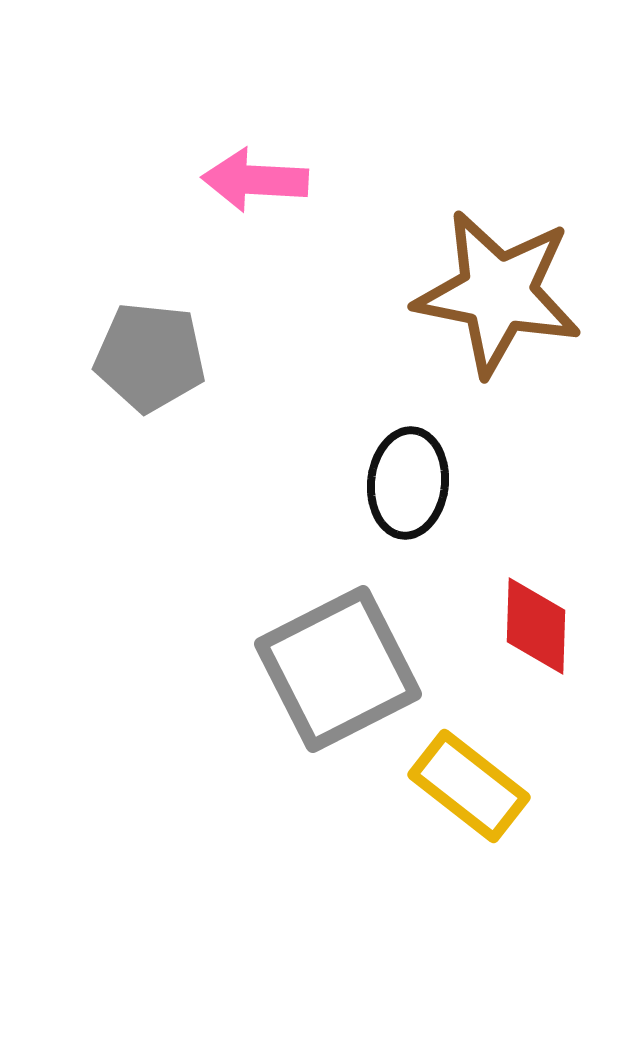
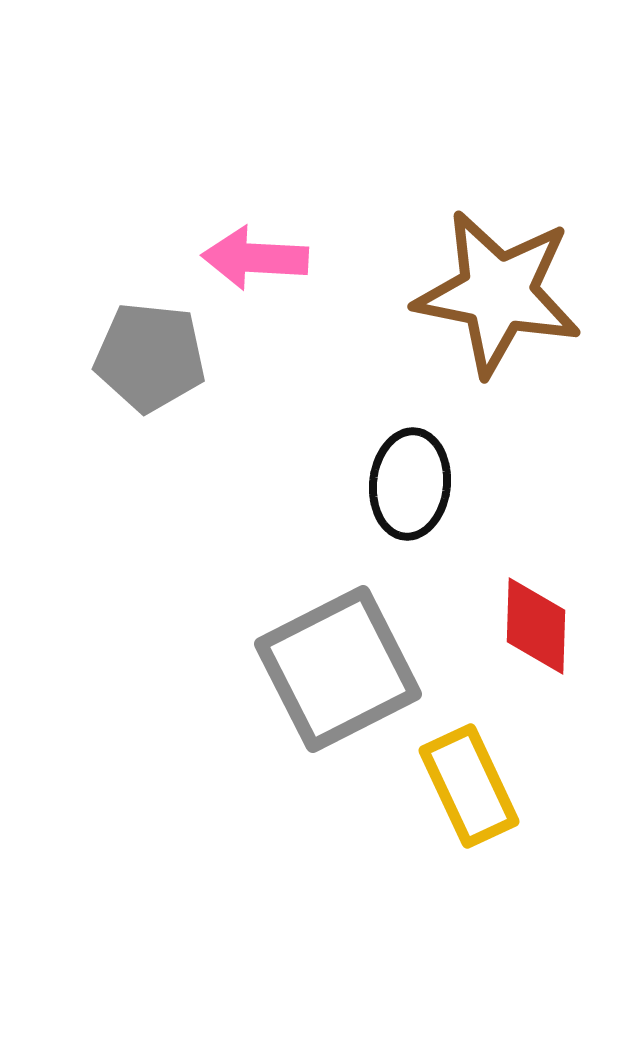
pink arrow: moved 78 px down
black ellipse: moved 2 px right, 1 px down
yellow rectangle: rotated 27 degrees clockwise
